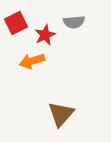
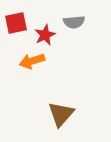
red square: rotated 15 degrees clockwise
